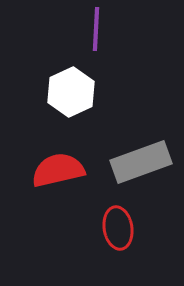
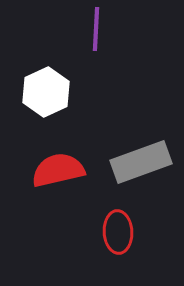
white hexagon: moved 25 px left
red ellipse: moved 4 px down; rotated 6 degrees clockwise
